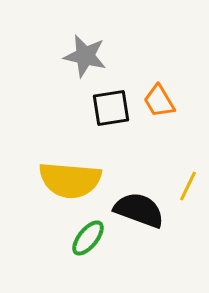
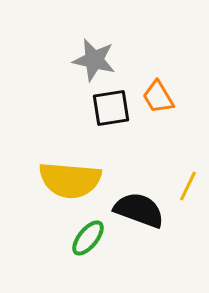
gray star: moved 9 px right, 4 px down
orange trapezoid: moved 1 px left, 4 px up
